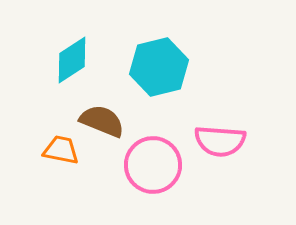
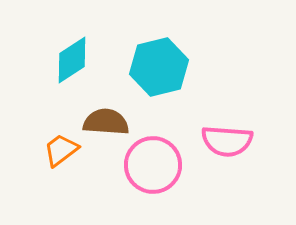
brown semicircle: moved 4 px right, 1 px down; rotated 18 degrees counterclockwise
pink semicircle: moved 7 px right
orange trapezoid: rotated 48 degrees counterclockwise
